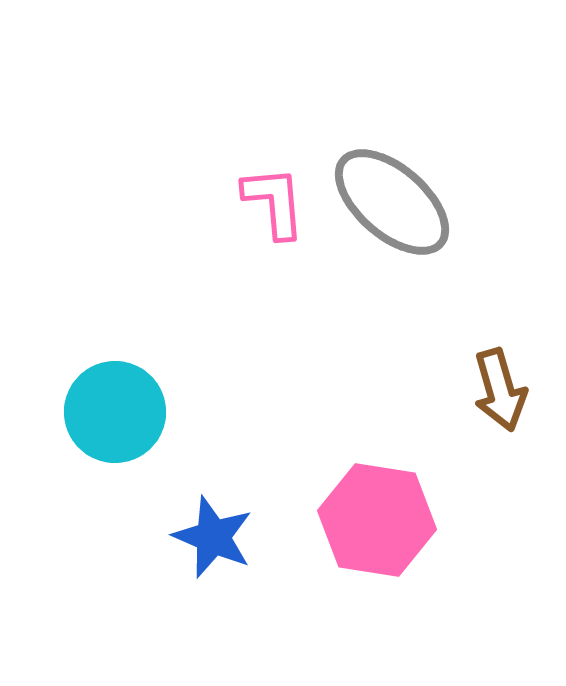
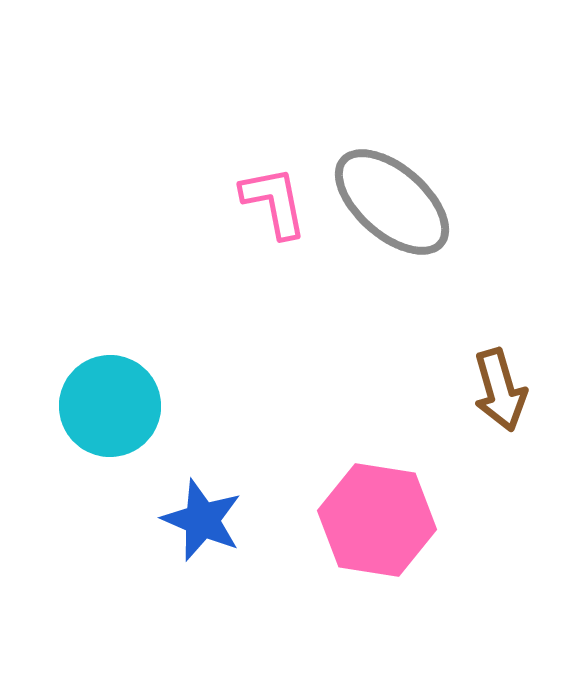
pink L-shape: rotated 6 degrees counterclockwise
cyan circle: moved 5 px left, 6 px up
blue star: moved 11 px left, 17 px up
